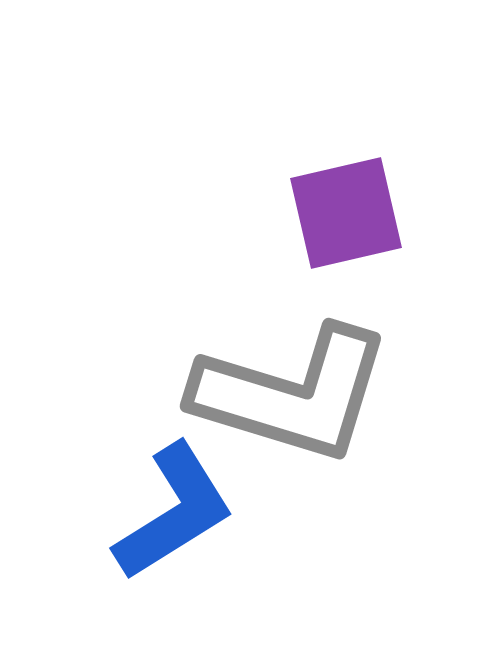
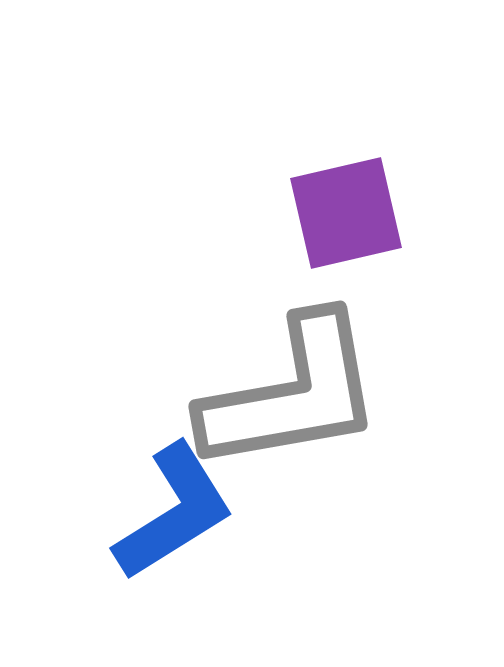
gray L-shape: rotated 27 degrees counterclockwise
